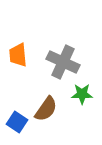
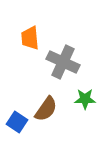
orange trapezoid: moved 12 px right, 17 px up
green star: moved 3 px right, 5 px down
